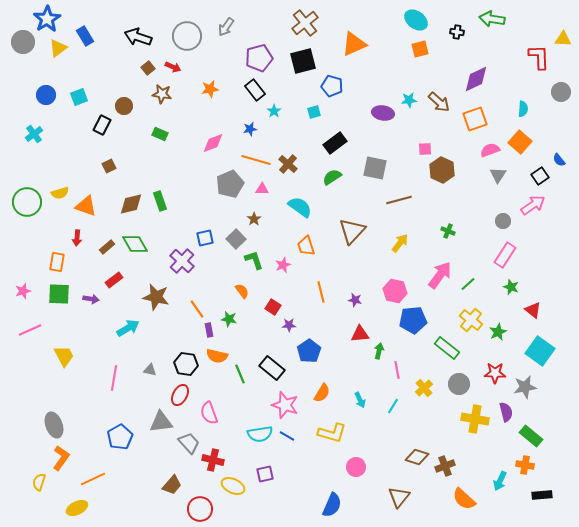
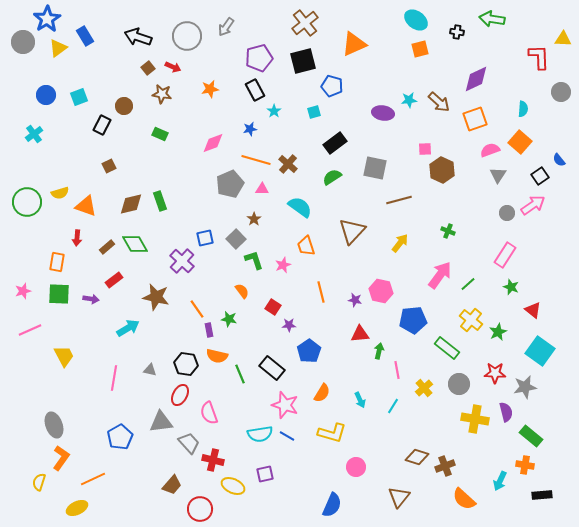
black rectangle at (255, 90): rotated 10 degrees clockwise
gray circle at (503, 221): moved 4 px right, 8 px up
pink hexagon at (395, 291): moved 14 px left
